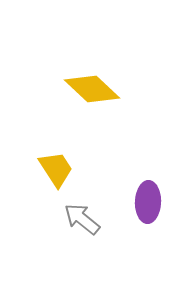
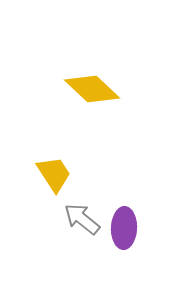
yellow trapezoid: moved 2 px left, 5 px down
purple ellipse: moved 24 px left, 26 px down
